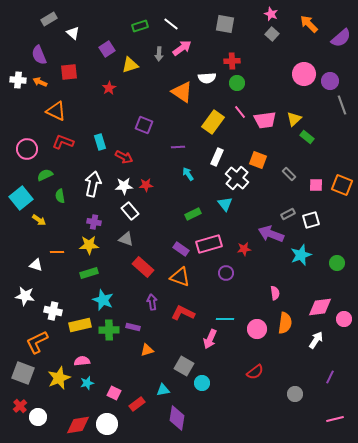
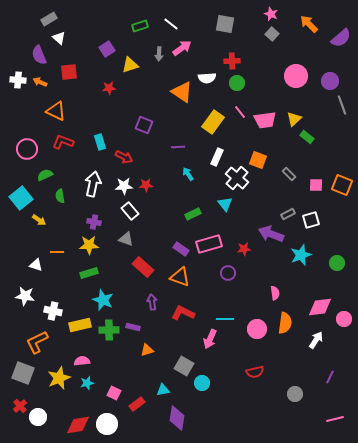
white triangle at (73, 33): moved 14 px left, 5 px down
pink circle at (304, 74): moved 8 px left, 2 px down
red star at (109, 88): rotated 24 degrees clockwise
purple circle at (226, 273): moved 2 px right
red semicircle at (255, 372): rotated 24 degrees clockwise
